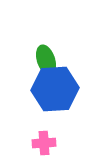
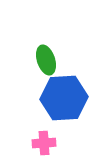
blue hexagon: moved 9 px right, 9 px down
